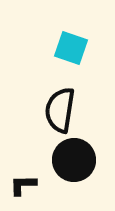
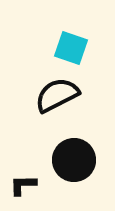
black semicircle: moved 3 px left, 15 px up; rotated 54 degrees clockwise
